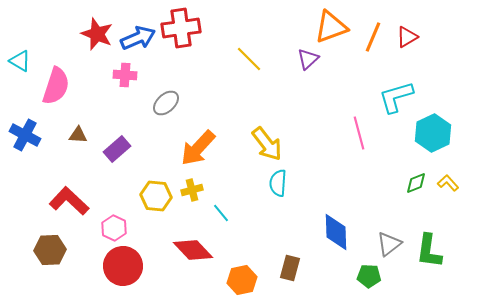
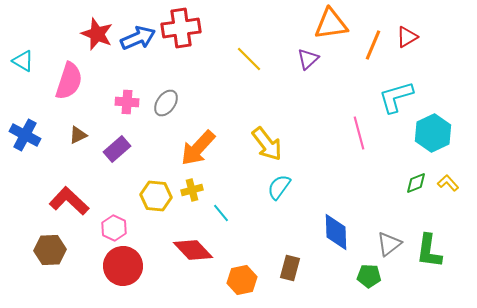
orange triangle: moved 3 px up; rotated 12 degrees clockwise
orange line: moved 8 px down
cyan triangle: moved 3 px right
pink cross: moved 2 px right, 27 px down
pink semicircle: moved 13 px right, 5 px up
gray ellipse: rotated 12 degrees counterclockwise
brown triangle: rotated 30 degrees counterclockwise
cyan semicircle: moved 1 px right, 4 px down; rotated 32 degrees clockwise
